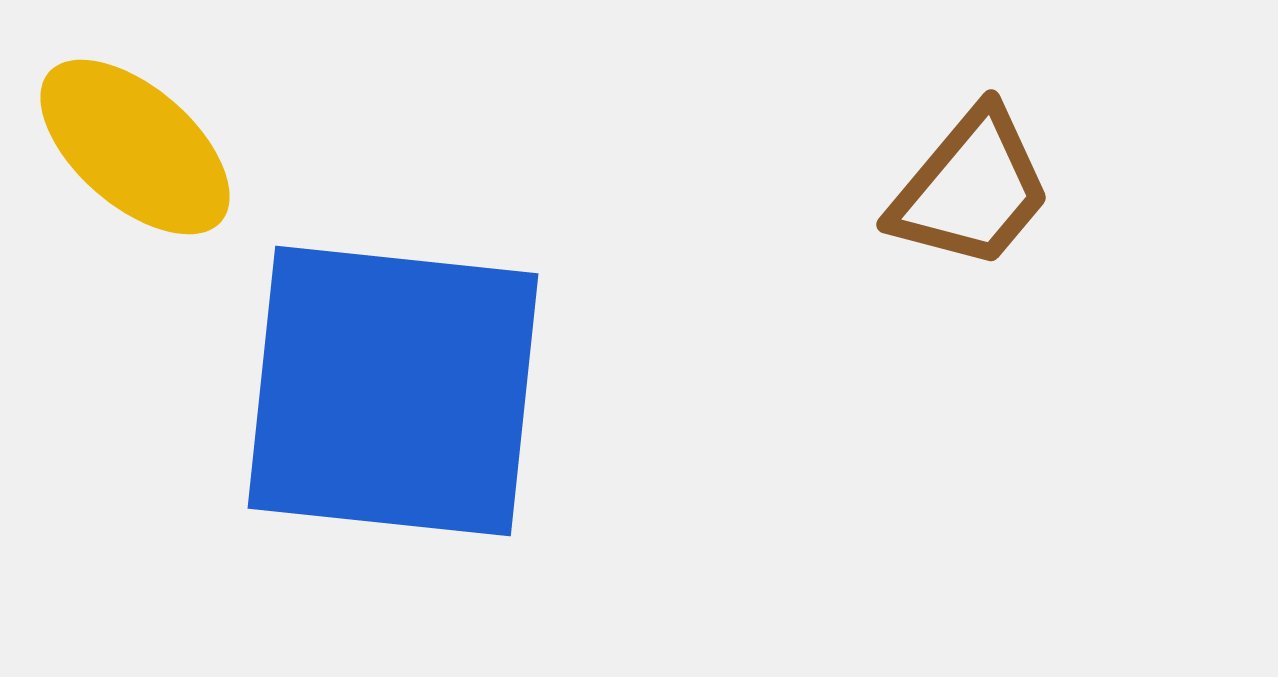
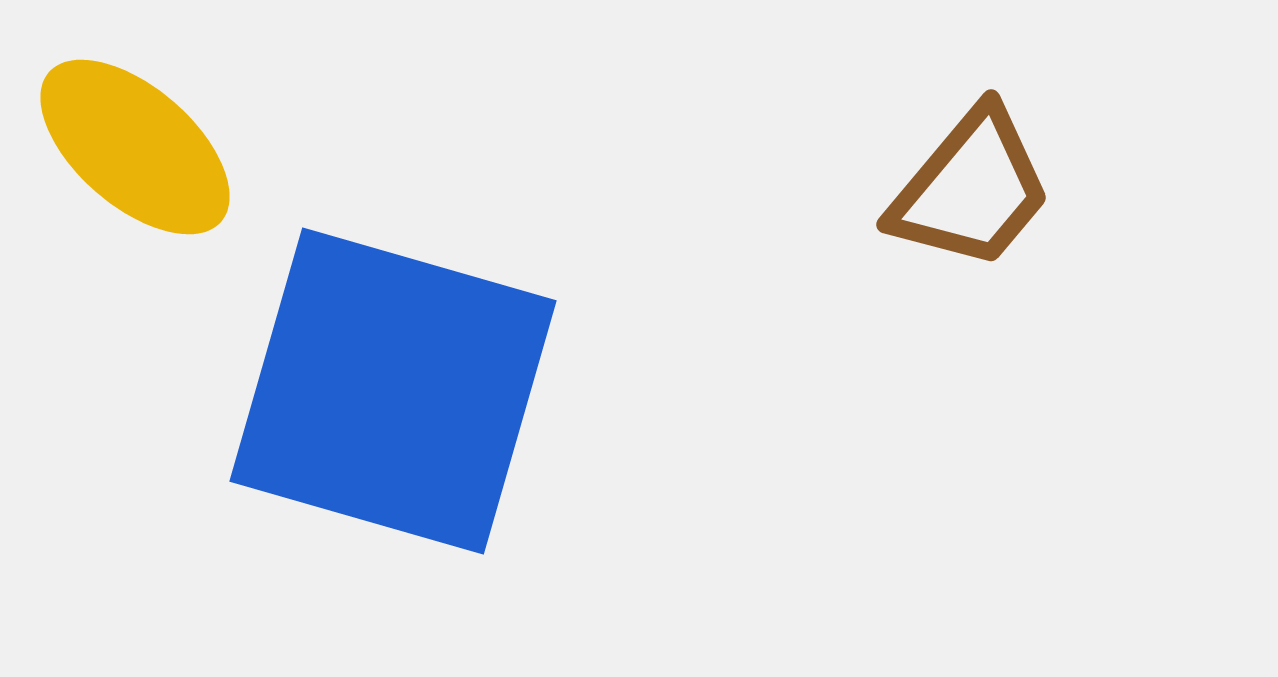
blue square: rotated 10 degrees clockwise
